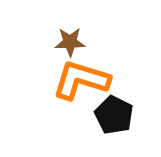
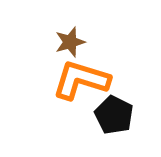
brown star: rotated 16 degrees counterclockwise
